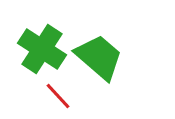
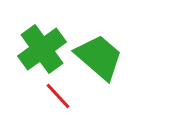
green cross: rotated 21 degrees clockwise
